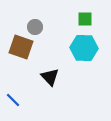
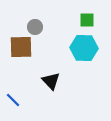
green square: moved 2 px right, 1 px down
brown square: rotated 20 degrees counterclockwise
black triangle: moved 1 px right, 4 px down
